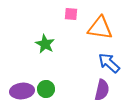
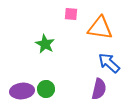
purple semicircle: moved 3 px left, 1 px up
